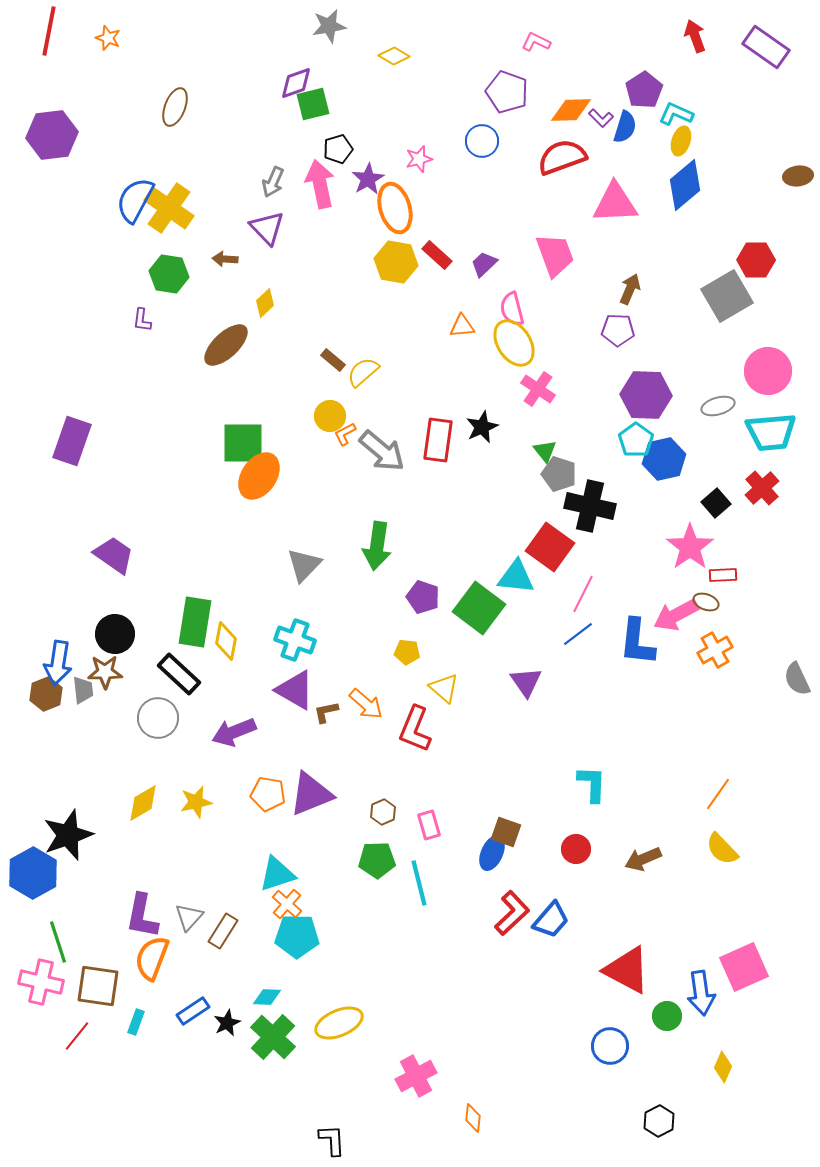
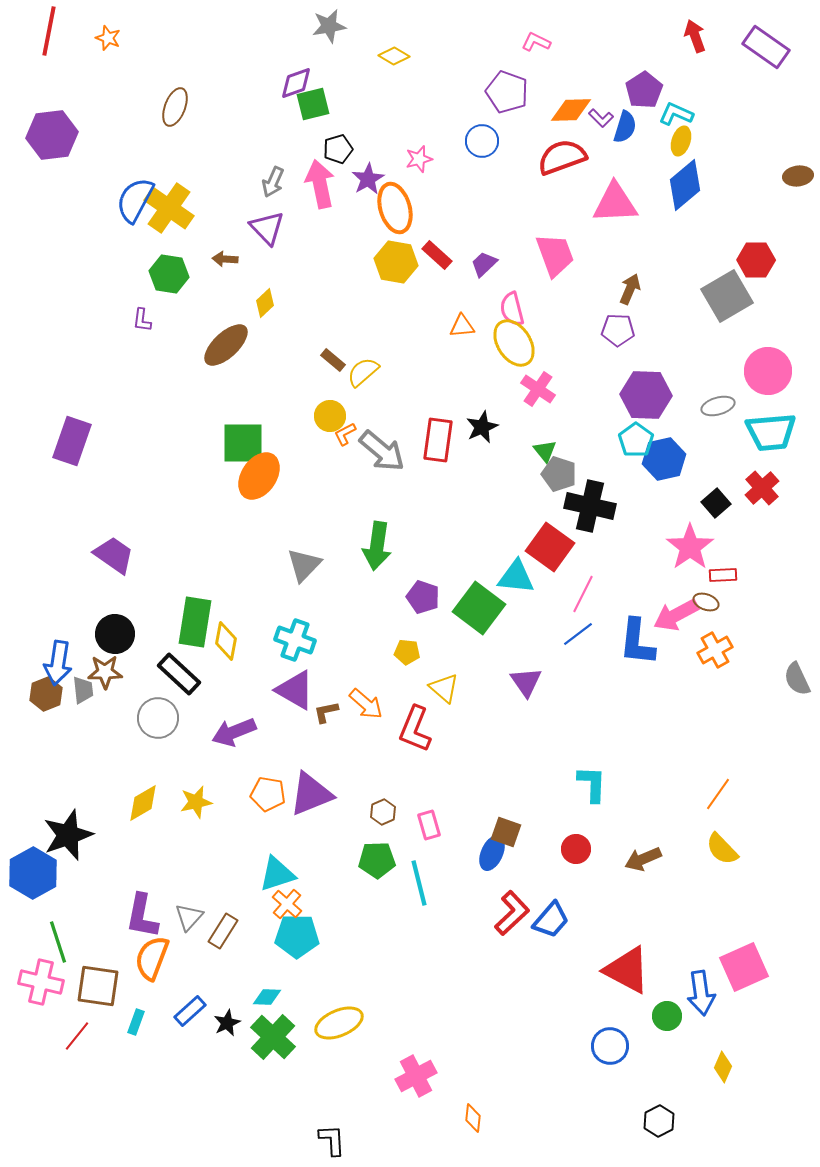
blue rectangle at (193, 1011): moved 3 px left; rotated 8 degrees counterclockwise
